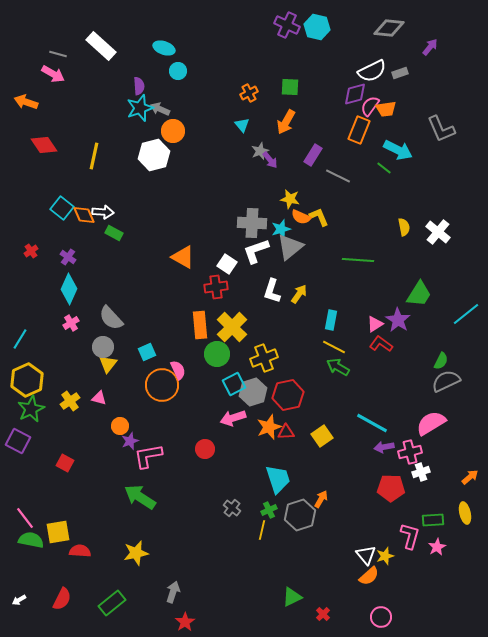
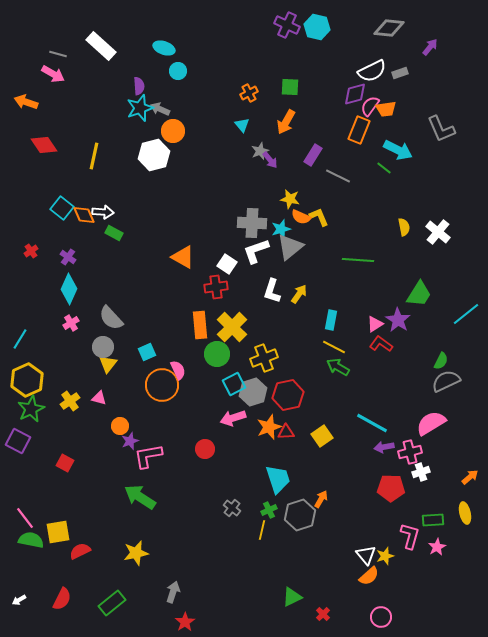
red semicircle at (80, 551): rotated 30 degrees counterclockwise
